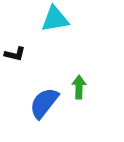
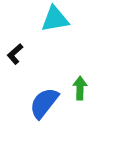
black L-shape: rotated 125 degrees clockwise
green arrow: moved 1 px right, 1 px down
